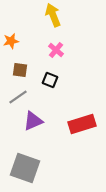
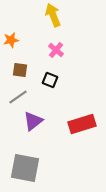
orange star: moved 1 px up
purple triangle: rotated 15 degrees counterclockwise
gray square: rotated 8 degrees counterclockwise
